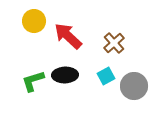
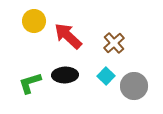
cyan square: rotated 18 degrees counterclockwise
green L-shape: moved 3 px left, 2 px down
